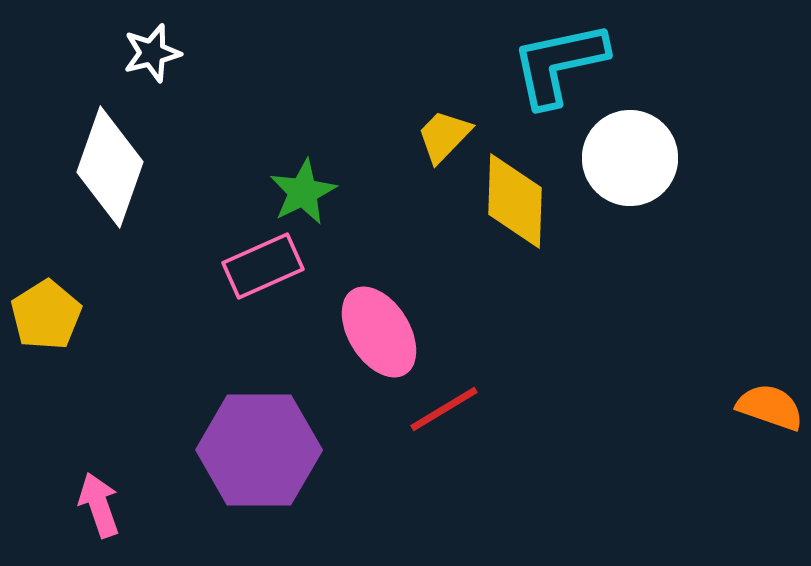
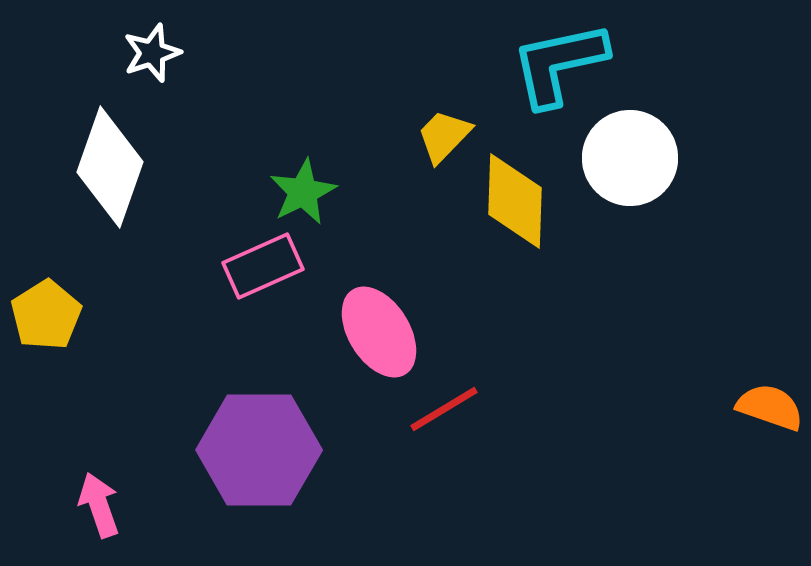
white star: rotated 4 degrees counterclockwise
